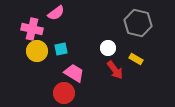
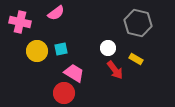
pink cross: moved 12 px left, 7 px up
